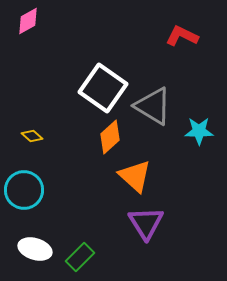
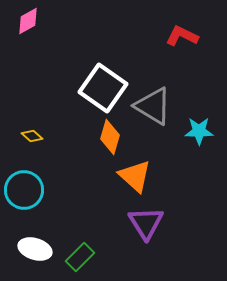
orange diamond: rotated 32 degrees counterclockwise
